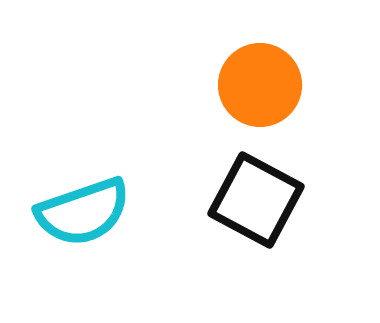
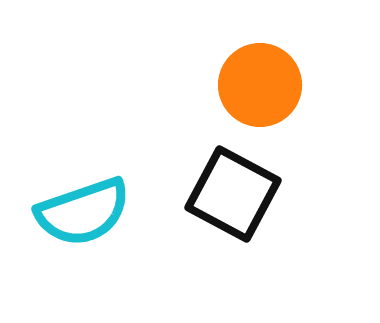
black square: moved 23 px left, 6 px up
